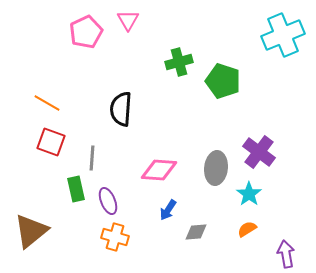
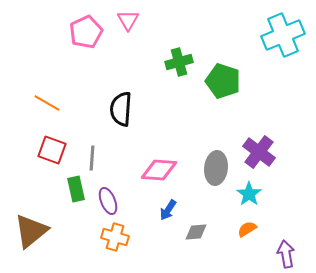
red square: moved 1 px right, 8 px down
